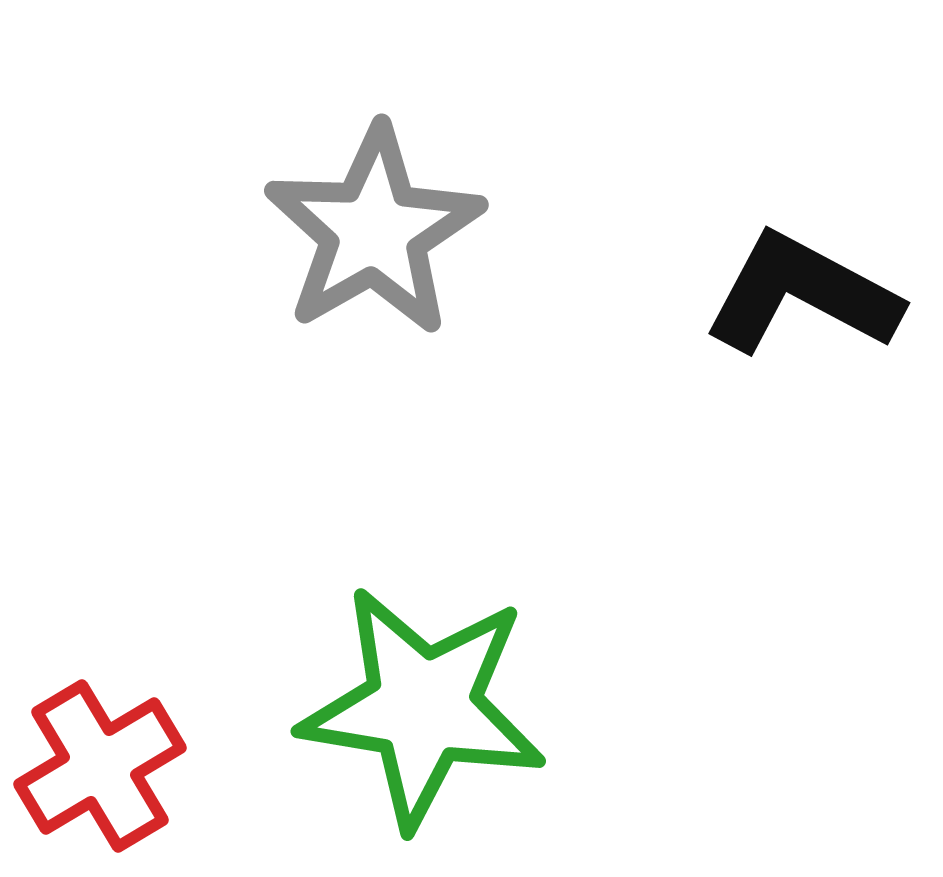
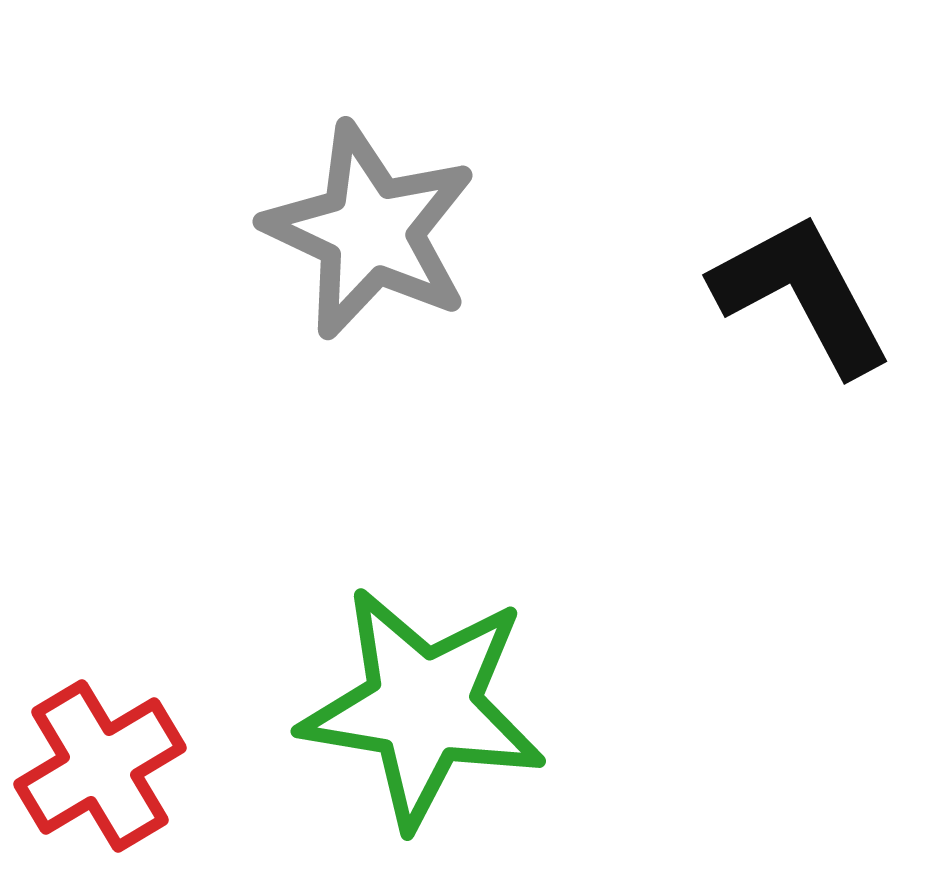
gray star: moved 4 px left; rotated 17 degrees counterclockwise
black L-shape: rotated 34 degrees clockwise
